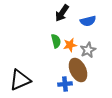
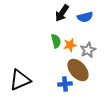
blue semicircle: moved 3 px left, 4 px up
brown ellipse: rotated 15 degrees counterclockwise
